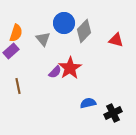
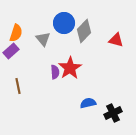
purple semicircle: rotated 48 degrees counterclockwise
